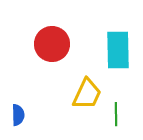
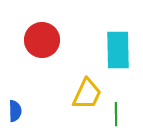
red circle: moved 10 px left, 4 px up
blue semicircle: moved 3 px left, 4 px up
